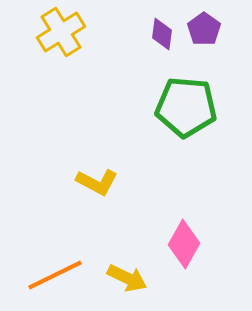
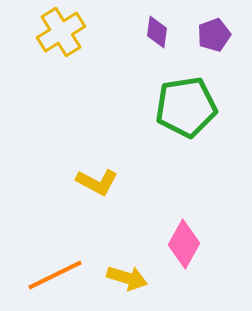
purple pentagon: moved 10 px right, 6 px down; rotated 16 degrees clockwise
purple diamond: moved 5 px left, 2 px up
green pentagon: rotated 14 degrees counterclockwise
yellow arrow: rotated 9 degrees counterclockwise
